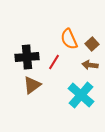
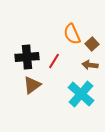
orange semicircle: moved 3 px right, 5 px up
red line: moved 1 px up
cyan cross: moved 1 px up
